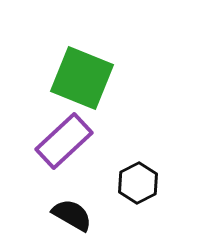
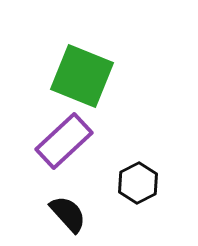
green square: moved 2 px up
black semicircle: moved 4 px left, 1 px up; rotated 18 degrees clockwise
